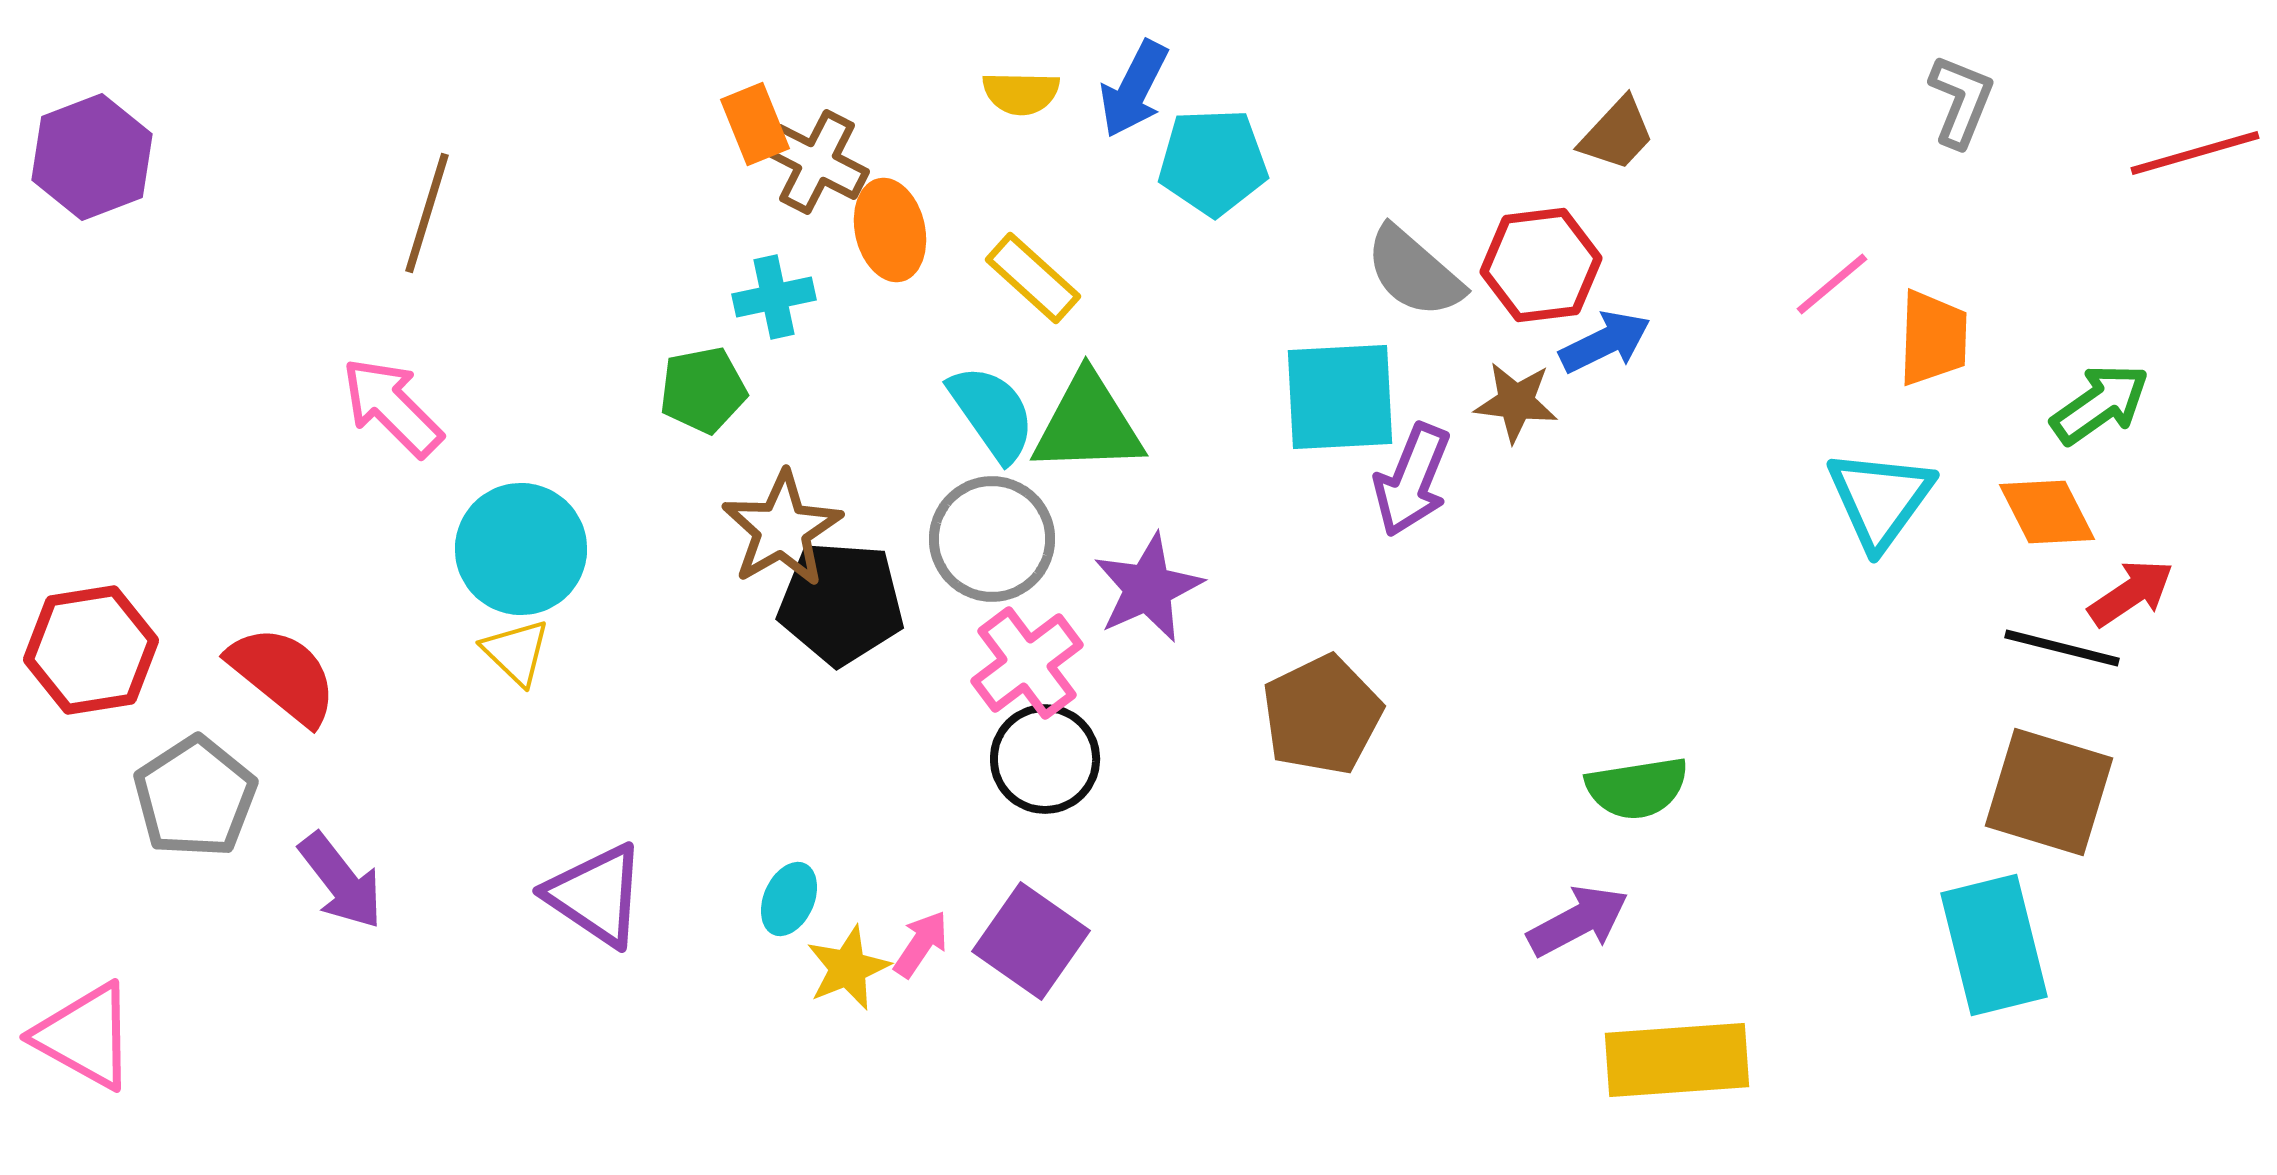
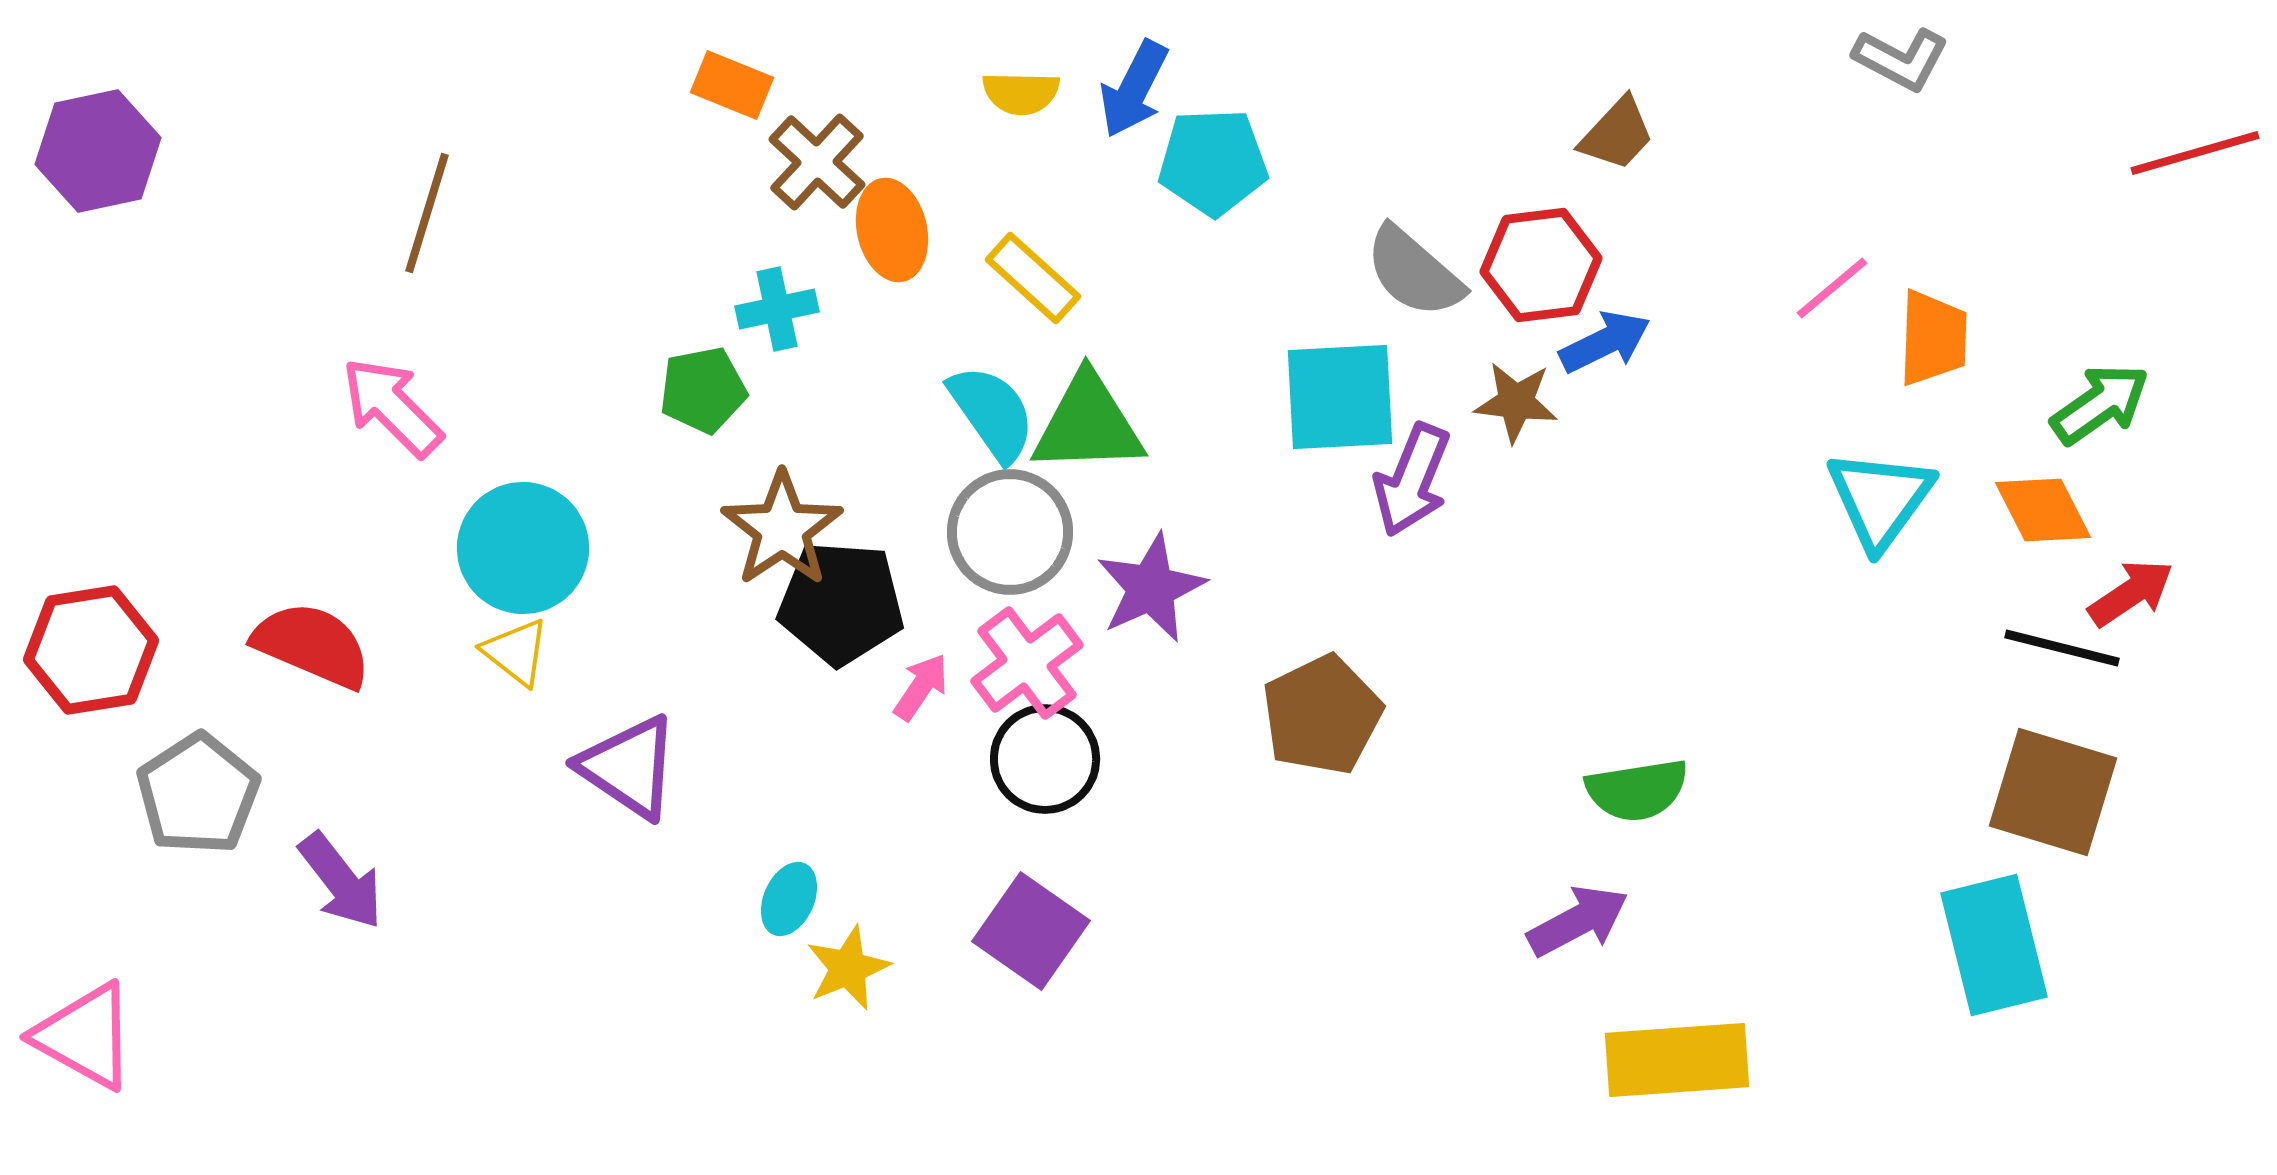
gray L-shape at (1961, 101): moved 60 px left, 42 px up; rotated 96 degrees clockwise
orange rectangle at (755, 124): moved 23 px left, 39 px up; rotated 46 degrees counterclockwise
purple hexagon at (92, 157): moved 6 px right, 6 px up; rotated 9 degrees clockwise
brown cross at (817, 162): rotated 16 degrees clockwise
orange ellipse at (890, 230): moved 2 px right
pink line at (1832, 284): moved 4 px down
cyan cross at (774, 297): moved 3 px right, 12 px down
orange diamond at (2047, 512): moved 4 px left, 2 px up
brown star at (782, 529): rotated 4 degrees counterclockwise
gray circle at (992, 539): moved 18 px right, 7 px up
cyan circle at (521, 549): moved 2 px right, 1 px up
purple star at (1148, 588): moved 3 px right
yellow triangle at (516, 652): rotated 6 degrees counterclockwise
red semicircle at (283, 675): moved 29 px right, 30 px up; rotated 16 degrees counterclockwise
green semicircle at (1637, 788): moved 2 px down
brown square at (2049, 792): moved 4 px right
gray pentagon at (195, 797): moved 3 px right, 3 px up
purple triangle at (596, 895): moved 33 px right, 128 px up
purple square at (1031, 941): moved 10 px up
pink arrow at (921, 944): moved 257 px up
